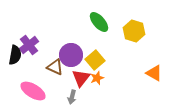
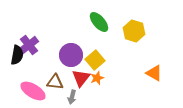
black semicircle: moved 2 px right
brown triangle: moved 15 px down; rotated 18 degrees counterclockwise
